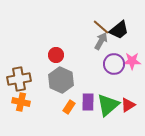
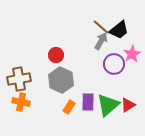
pink star: moved 7 px up; rotated 30 degrees counterclockwise
